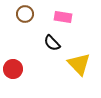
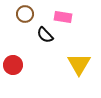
black semicircle: moved 7 px left, 8 px up
yellow triangle: rotated 15 degrees clockwise
red circle: moved 4 px up
